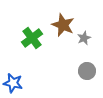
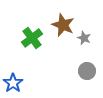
gray star: rotated 24 degrees counterclockwise
blue star: rotated 24 degrees clockwise
